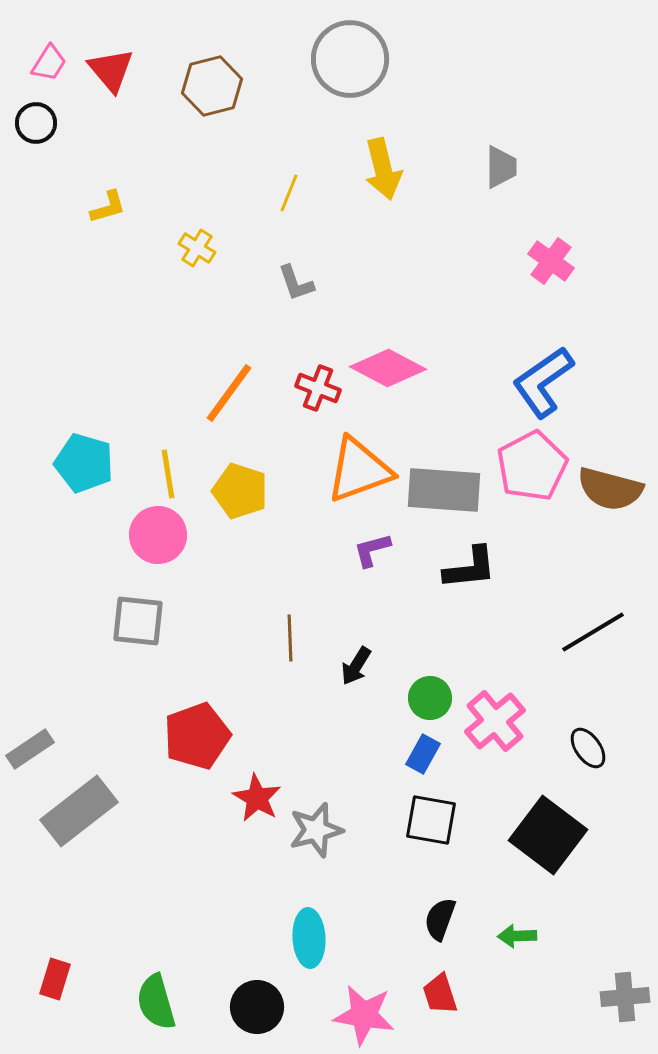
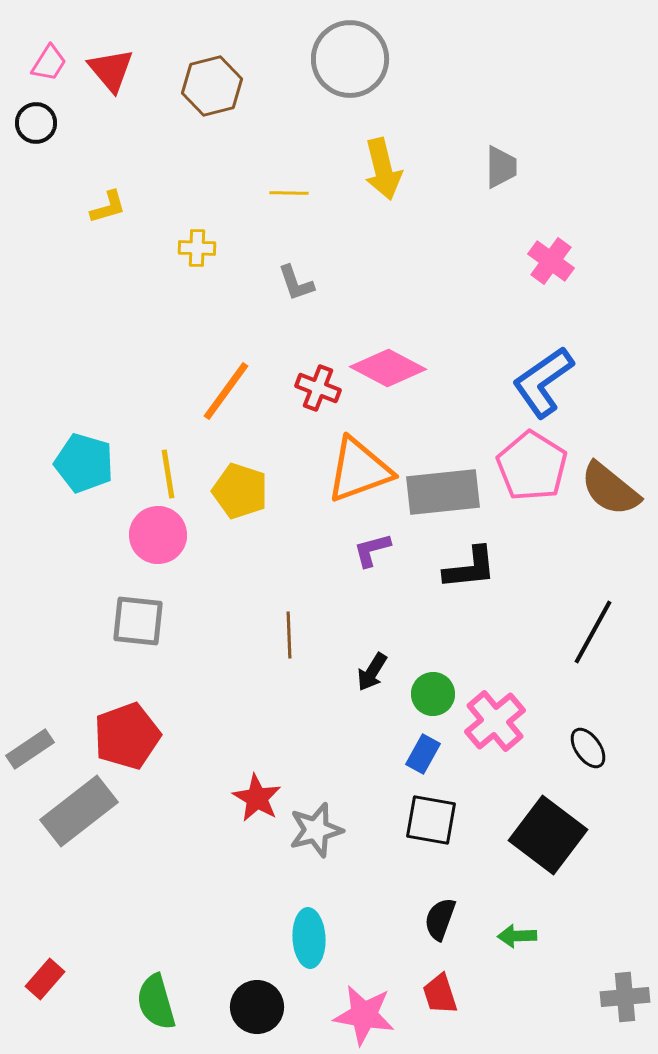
yellow line at (289, 193): rotated 69 degrees clockwise
yellow cross at (197, 248): rotated 30 degrees counterclockwise
orange line at (229, 393): moved 3 px left, 2 px up
pink pentagon at (532, 466): rotated 12 degrees counterclockwise
brown semicircle at (610, 489): rotated 24 degrees clockwise
gray rectangle at (444, 490): moved 1 px left, 2 px down; rotated 10 degrees counterclockwise
black line at (593, 632): rotated 30 degrees counterclockwise
brown line at (290, 638): moved 1 px left, 3 px up
black arrow at (356, 666): moved 16 px right, 6 px down
green circle at (430, 698): moved 3 px right, 4 px up
red pentagon at (197, 736): moved 70 px left
red rectangle at (55, 979): moved 10 px left; rotated 24 degrees clockwise
